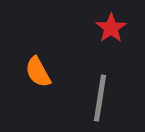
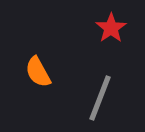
gray line: rotated 12 degrees clockwise
